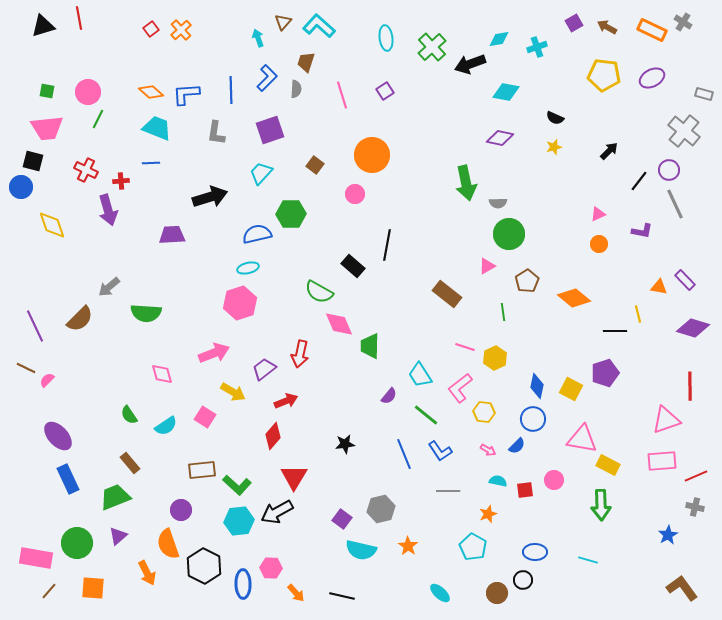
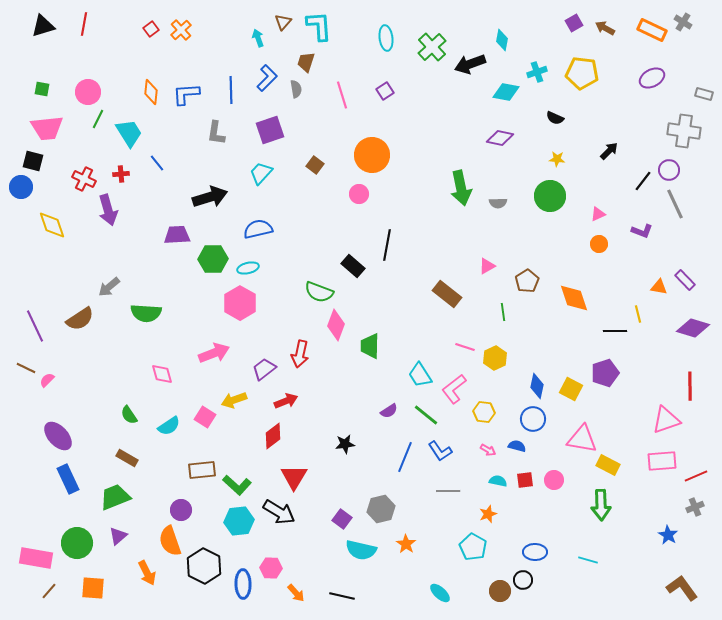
red line at (79, 18): moved 5 px right, 6 px down; rotated 20 degrees clockwise
cyan L-shape at (319, 26): rotated 44 degrees clockwise
brown arrow at (607, 27): moved 2 px left, 1 px down
cyan diamond at (499, 39): moved 3 px right, 1 px down; rotated 70 degrees counterclockwise
cyan cross at (537, 47): moved 25 px down
yellow pentagon at (604, 75): moved 22 px left, 2 px up
gray semicircle at (296, 89): rotated 12 degrees counterclockwise
green square at (47, 91): moved 5 px left, 2 px up
orange diamond at (151, 92): rotated 55 degrees clockwise
cyan trapezoid at (157, 128): moved 28 px left, 5 px down; rotated 36 degrees clockwise
gray cross at (684, 131): rotated 32 degrees counterclockwise
yellow star at (554, 147): moved 3 px right, 12 px down; rotated 21 degrees clockwise
blue line at (151, 163): moved 6 px right; rotated 54 degrees clockwise
red cross at (86, 170): moved 2 px left, 9 px down
red cross at (121, 181): moved 7 px up
black line at (639, 181): moved 4 px right
green arrow at (466, 183): moved 5 px left, 5 px down
pink circle at (355, 194): moved 4 px right
green hexagon at (291, 214): moved 78 px left, 45 px down
purple L-shape at (642, 231): rotated 10 degrees clockwise
blue semicircle at (257, 234): moved 1 px right, 5 px up
green circle at (509, 234): moved 41 px right, 38 px up
purple trapezoid at (172, 235): moved 5 px right
green semicircle at (319, 292): rotated 8 degrees counterclockwise
orange diamond at (574, 298): rotated 32 degrees clockwise
pink hexagon at (240, 303): rotated 12 degrees counterclockwise
brown semicircle at (80, 319): rotated 12 degrees clockwise
pink diamond at (339, 324): moved 3 px left, 1 px down; rotated 44 degrees clockwise
pink L-shape at (460, 388): moved 6 px left, 1 px down
yellow arrow at (233, 392): moved 1 px right, 8 px down; rotated 130 degrees clockwise
purple semicircle at (389, 396): moved 15 px down; rotated 18 degrees clockwise
cyan semicircle at (166, 426): moved 3 px right
red diamond at (273, 436): rotated 12 degrees clockwise
blue semicircle at (517, 446): rotated 120 degrees counterclockwise
blue line at (404, 454): moved 1 px right, 3 px down; rotated 44 degrees clockwise
brown rectangle at (130, 463): moved 3 px left, 5 px up; rotated 20 degrees counterclockwise
red square at (525, 490): moved 10 px up
gray cross at (695, 507): rotated 36 degrees counterclockwise
black arrow at (277, 512): moved 2 px right; rotated 120 degrees counterclockwise
blue star at (668, 535): rotated 12 degrees counterclockwise
orange semicircle at (168, 544): moved 2 px right, 3 px up
orange star at (408, 546): moved 2 px left, 2 px up
brown circle at (497, 593): moved 3 px right, 2 px up
